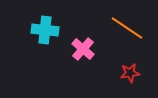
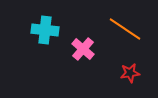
orange line: moved 2 px left, 1 px down
